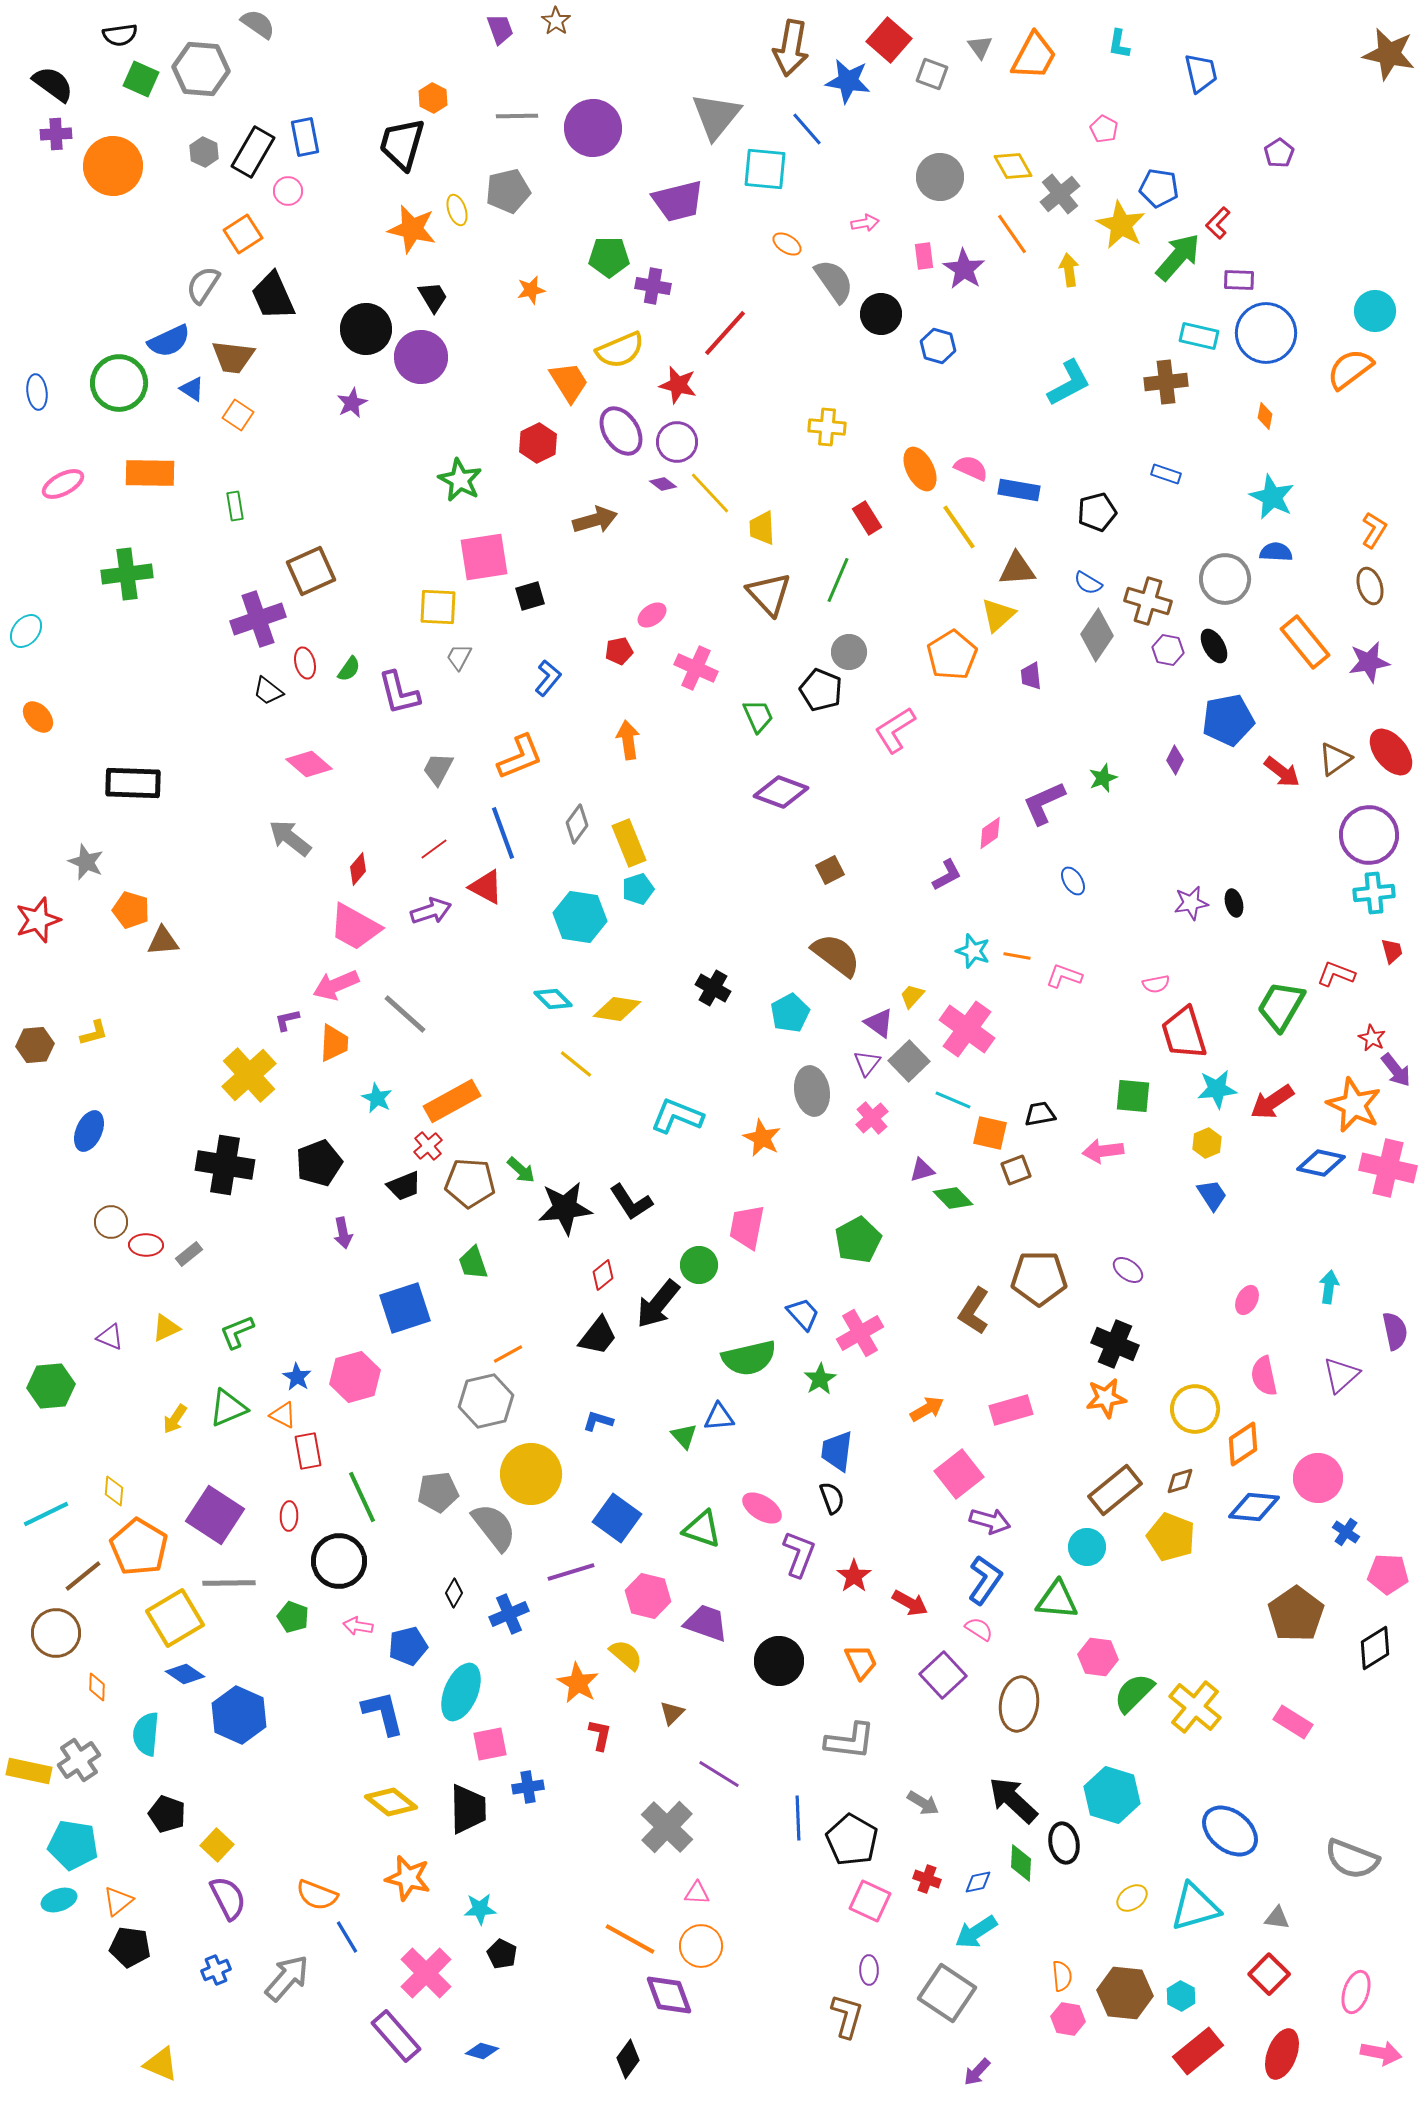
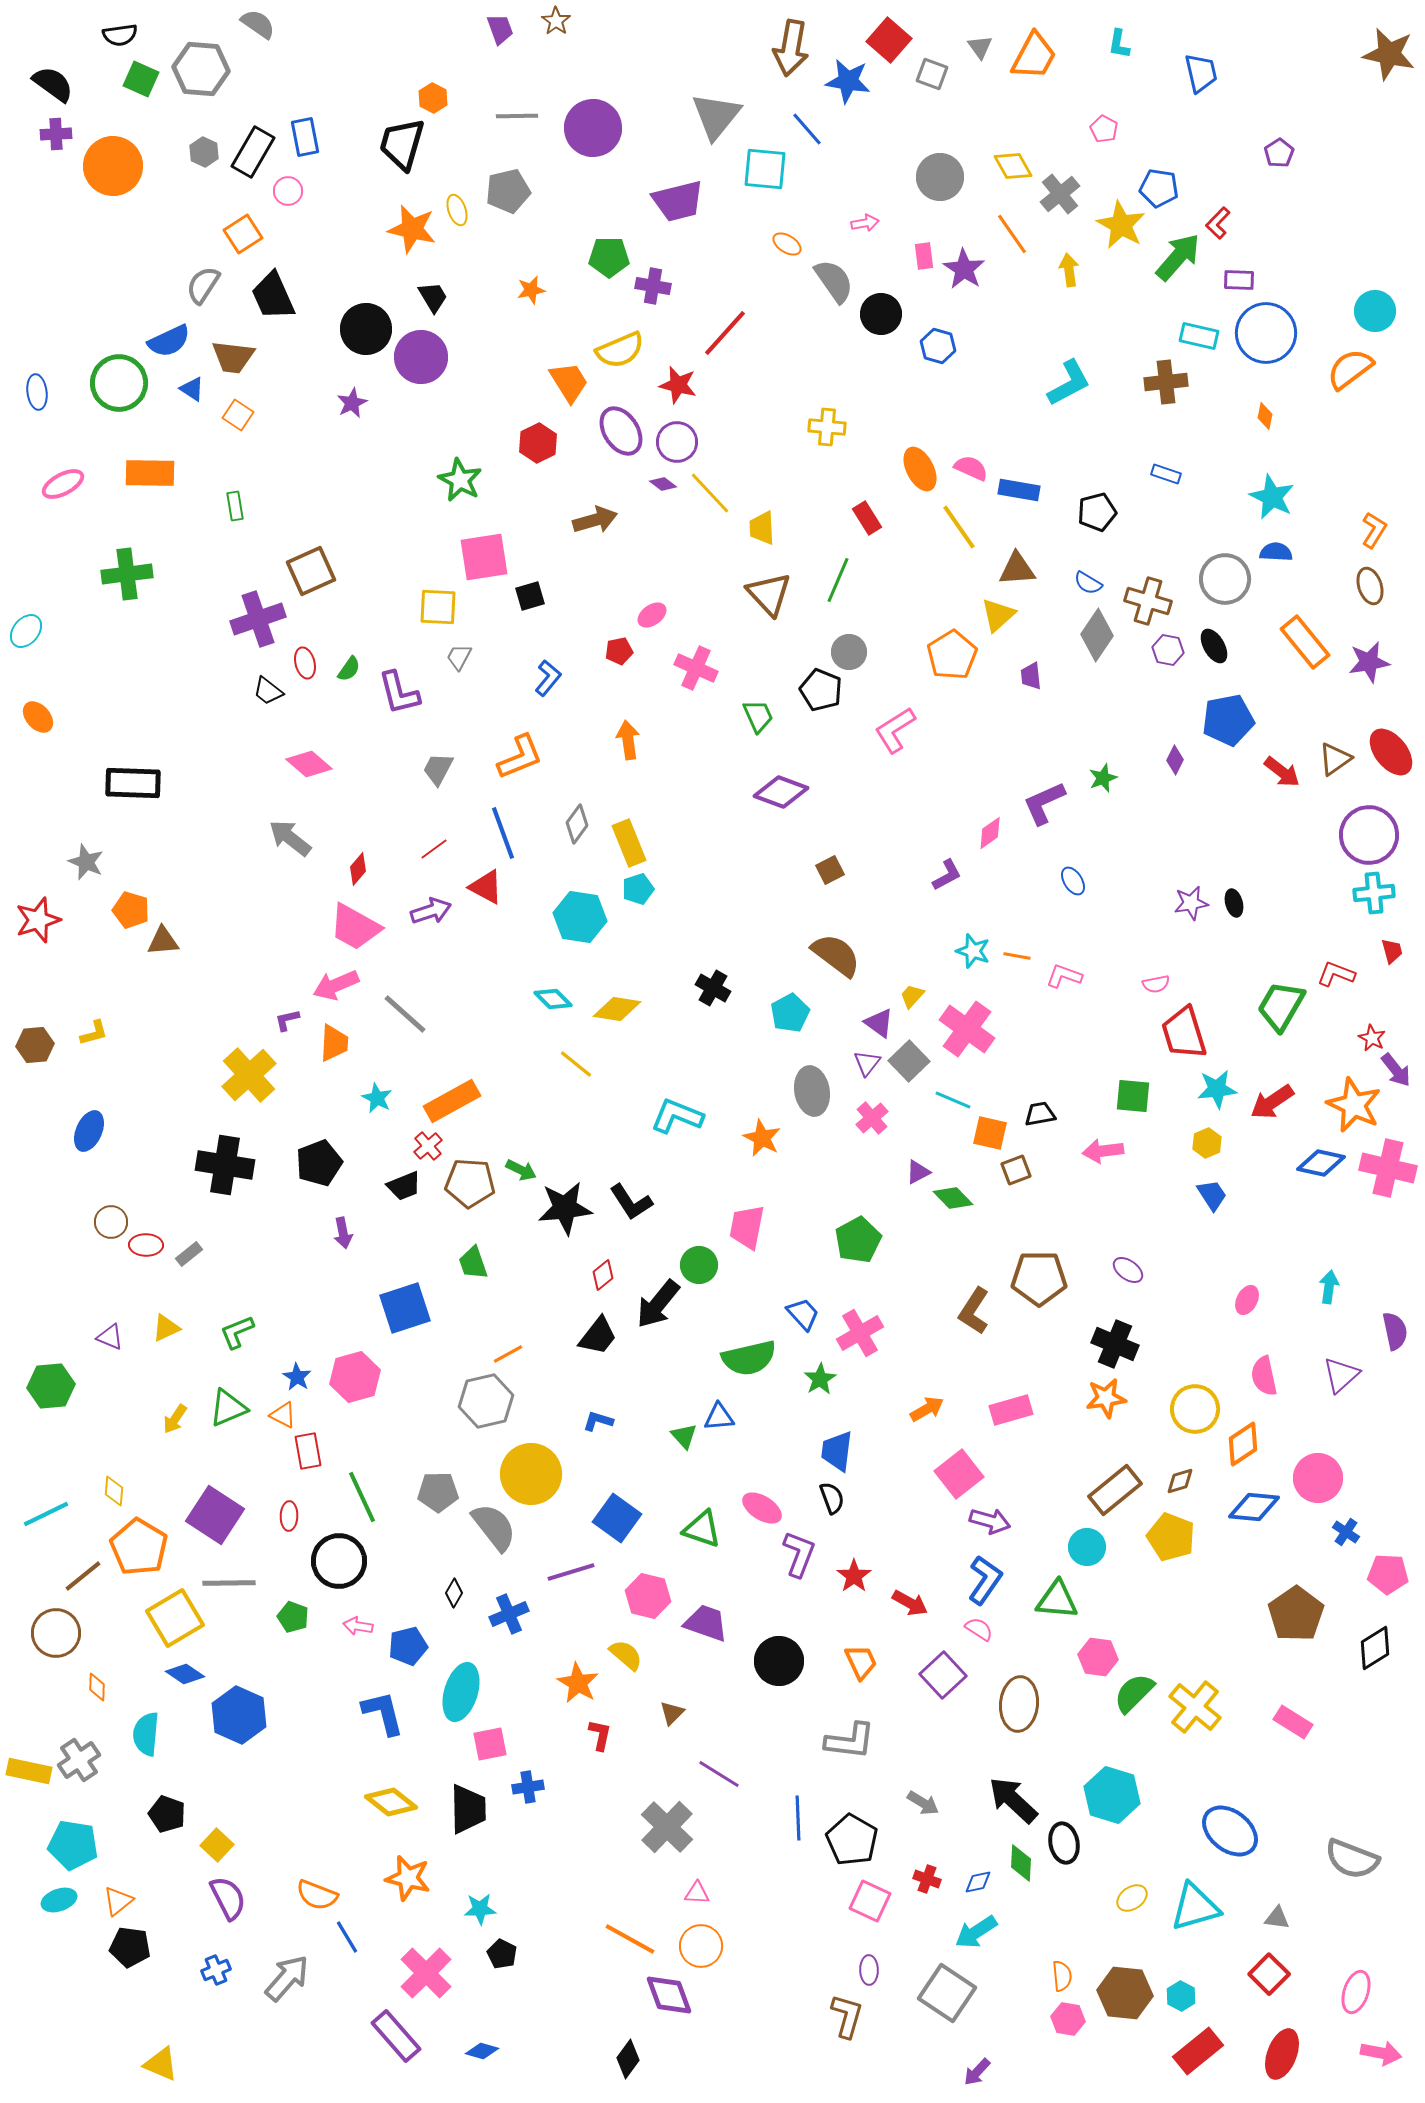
green arrow at (521, 1170): rotated 16 degrees counterclockwise
purple triangle at (922, 1170): moved 4 px left, 2 px down; rotated 12 degrees counterclockwise
gray pentagon at (438, 1492): rotated 6 degrees clockwise
cyan ellipse at (461, 1692): rotated 6 degrees counterclockwise
brown ellipse at (1019, 1704): rotated 4 degrees counterclockwise
